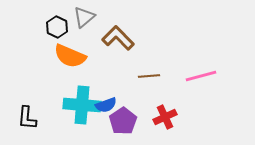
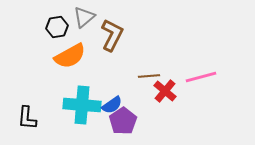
black hexagon: rotated 25 degrees clockwise
brown L-shape: moved 6 px left, 3 px up; rotated 72 degrees clockwise
orange semicircle: rotated 52 degrees counterclockwise
pink line: moved 1 px down
blue semicircle: moved 6 px right; rotated 15 degrees counterclockwise
red cross: moved 26 px up; rotated 25 degrees counterclockwise
